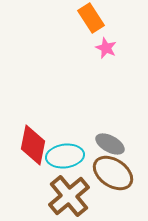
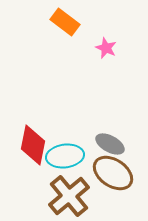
orange rectangle: moved 26 px left, 4 px down; rotated 20 degrees counterclockwise
